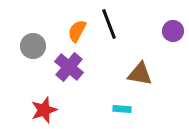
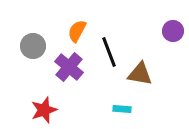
black line: moved 28 px down
